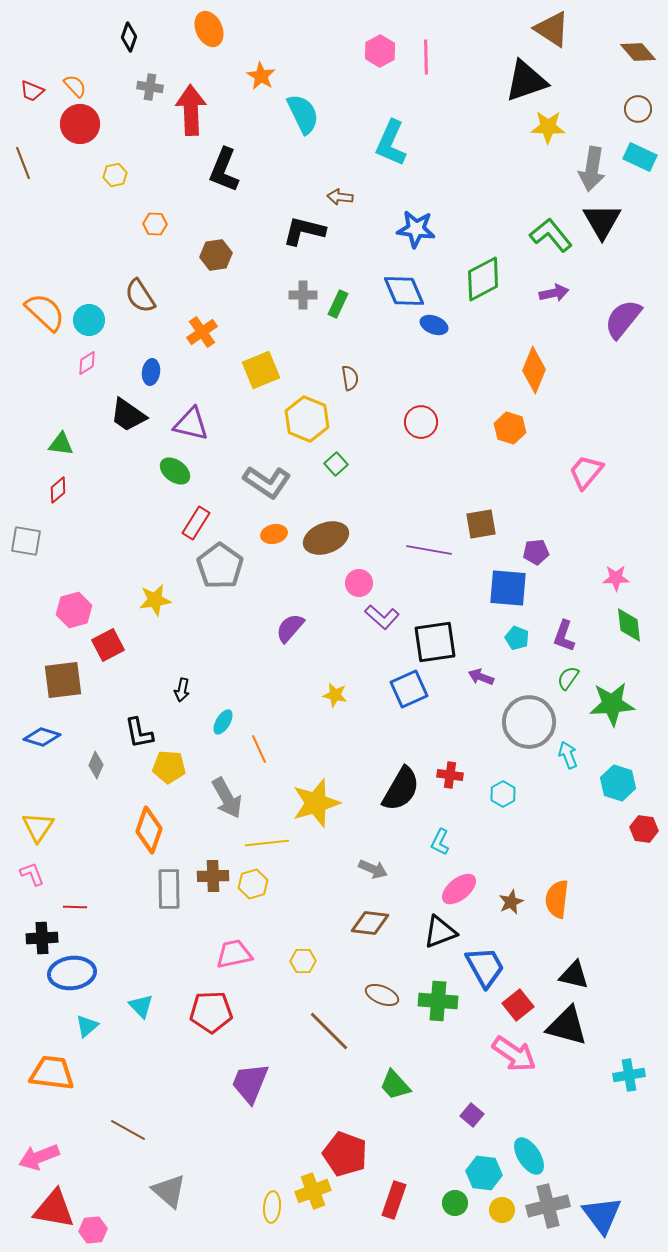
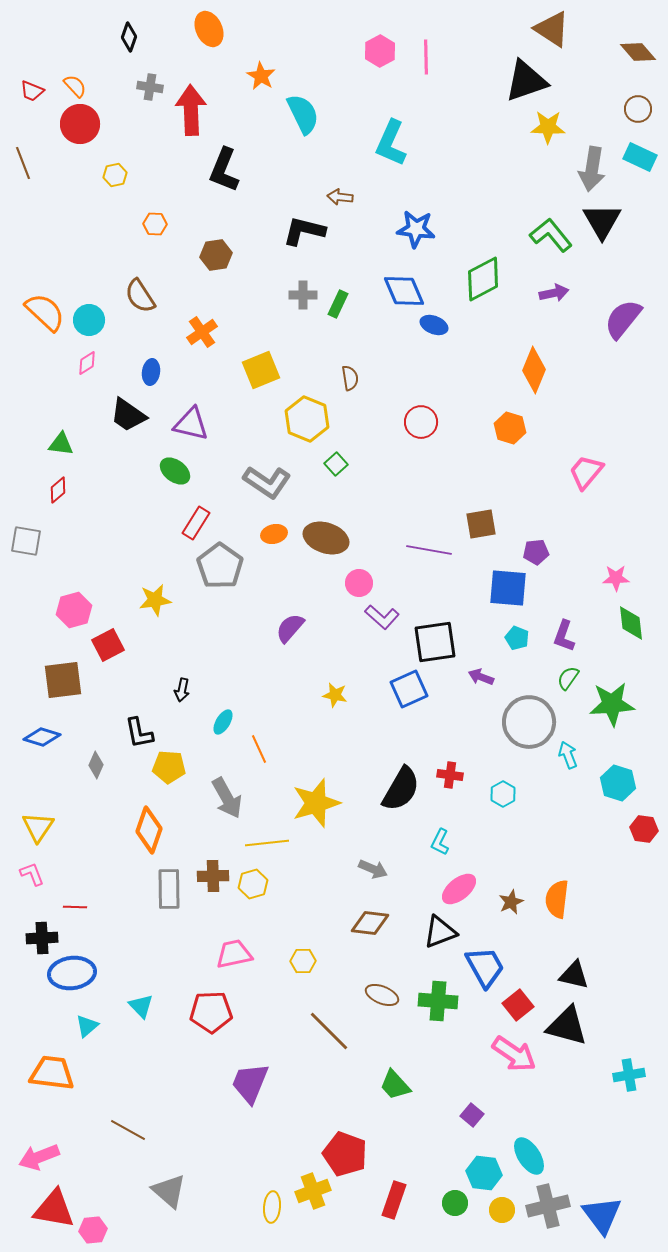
brown ellipse at (326, 538): rotated 39 degrees clockwise
green diamond at (629, 625): moved 2 px right, 2 px up
